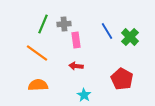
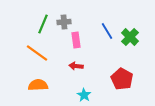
gray cross: moved 2 px up
